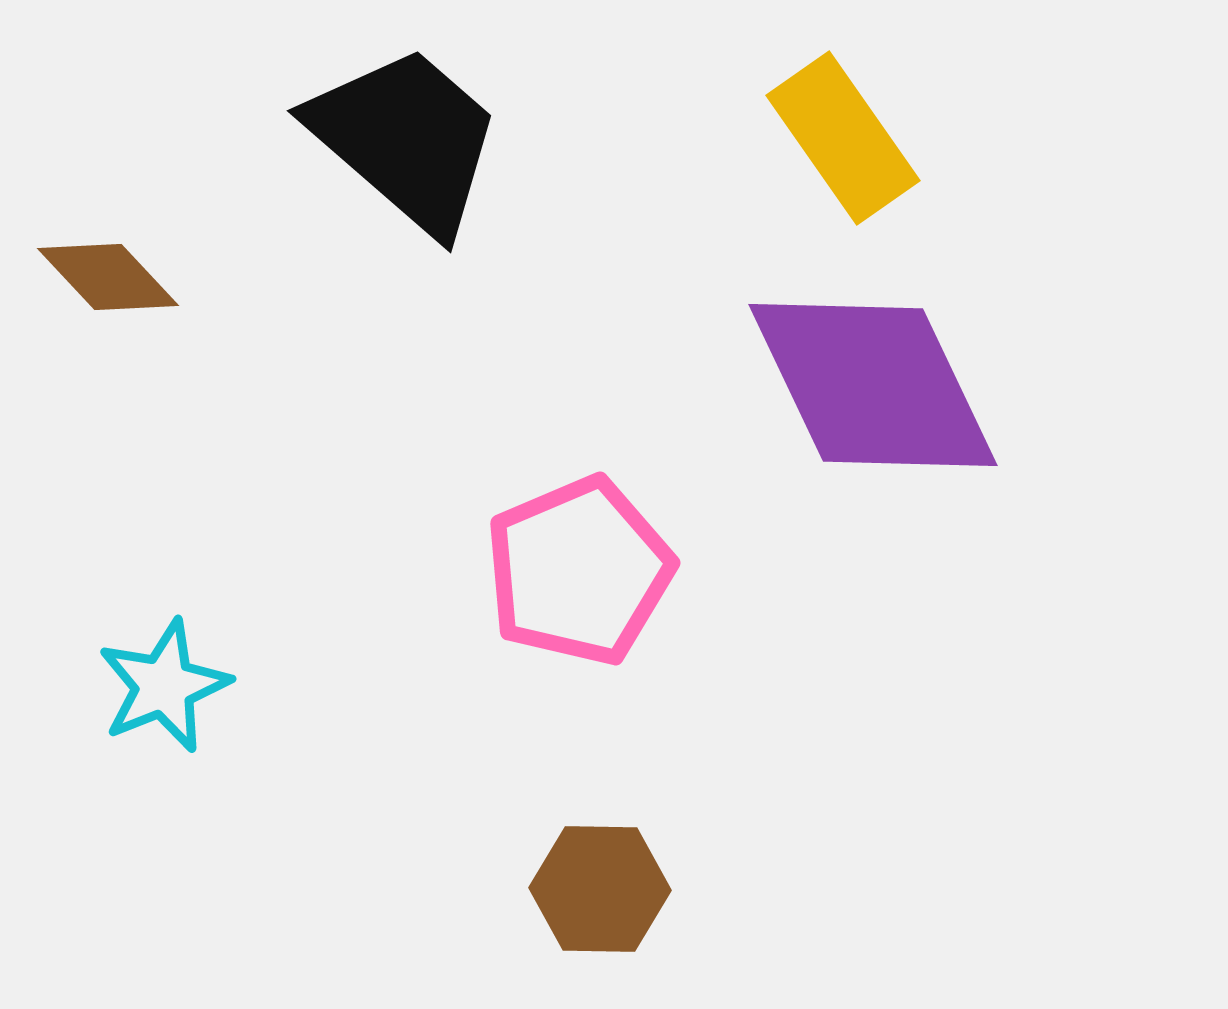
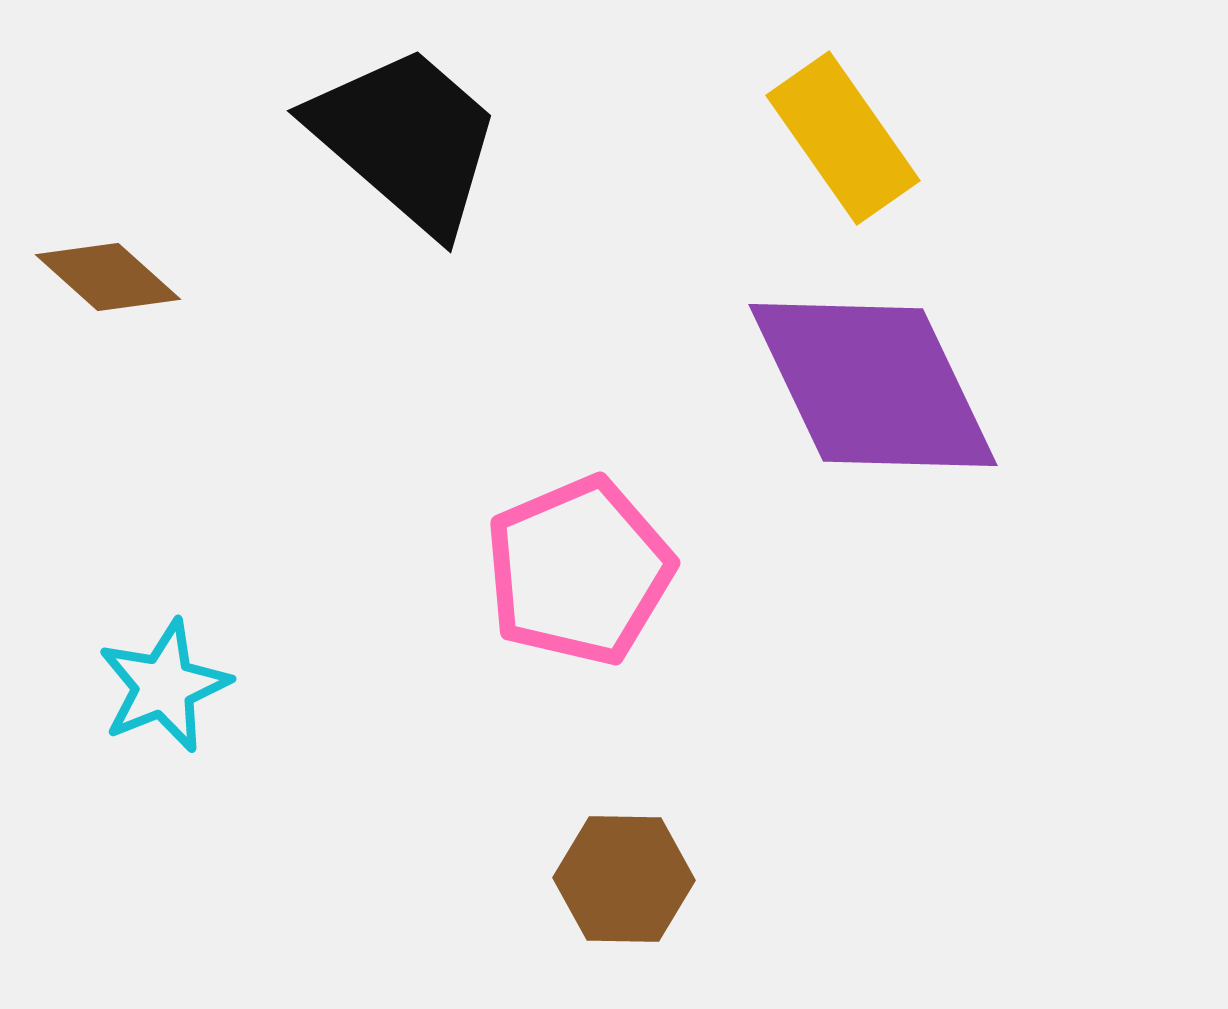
brown diamond: rotated 5 degrees counterclockwise
brown hexagon: moved 24 px right, 10 px up
